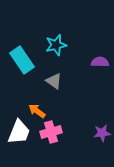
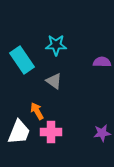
cyan star: rotated 15 degrees clockwise
purple semicircle: moved 2 px right
orange arrow: rotated 24 degrees clockwise
pink cross: rotated 15 degrees clockwise
